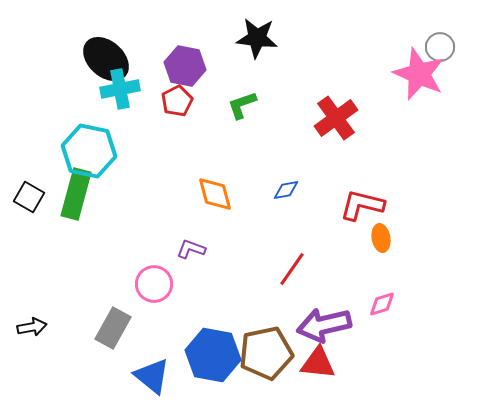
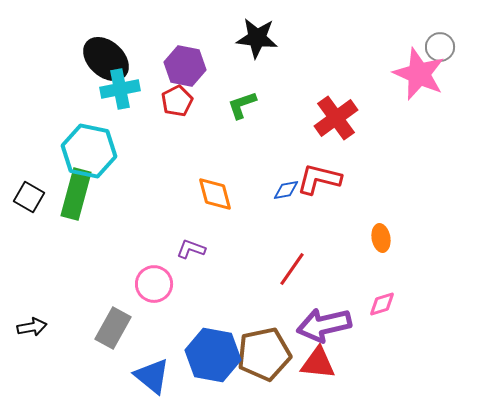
red L-shape: moved 43 px left, 26 px up
brown pentagon: moved 2 px left, 1 px down
